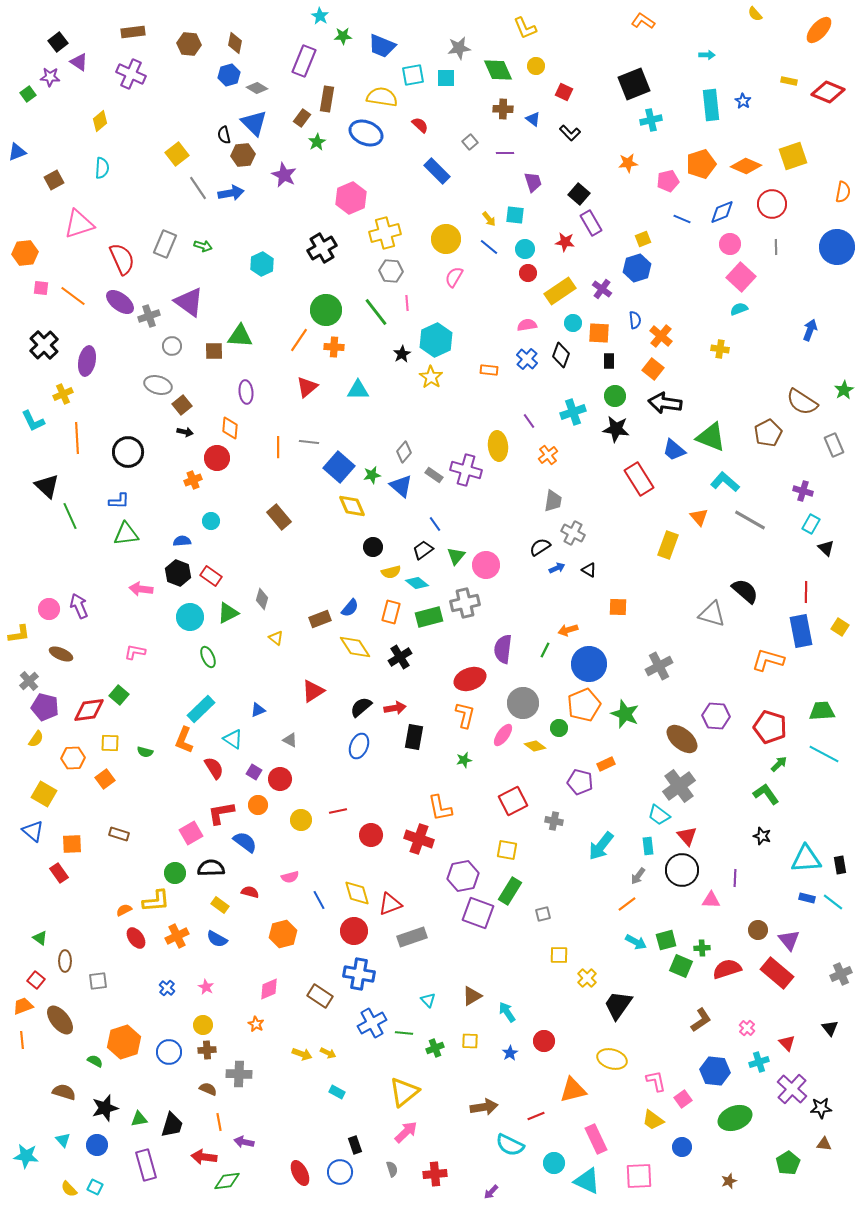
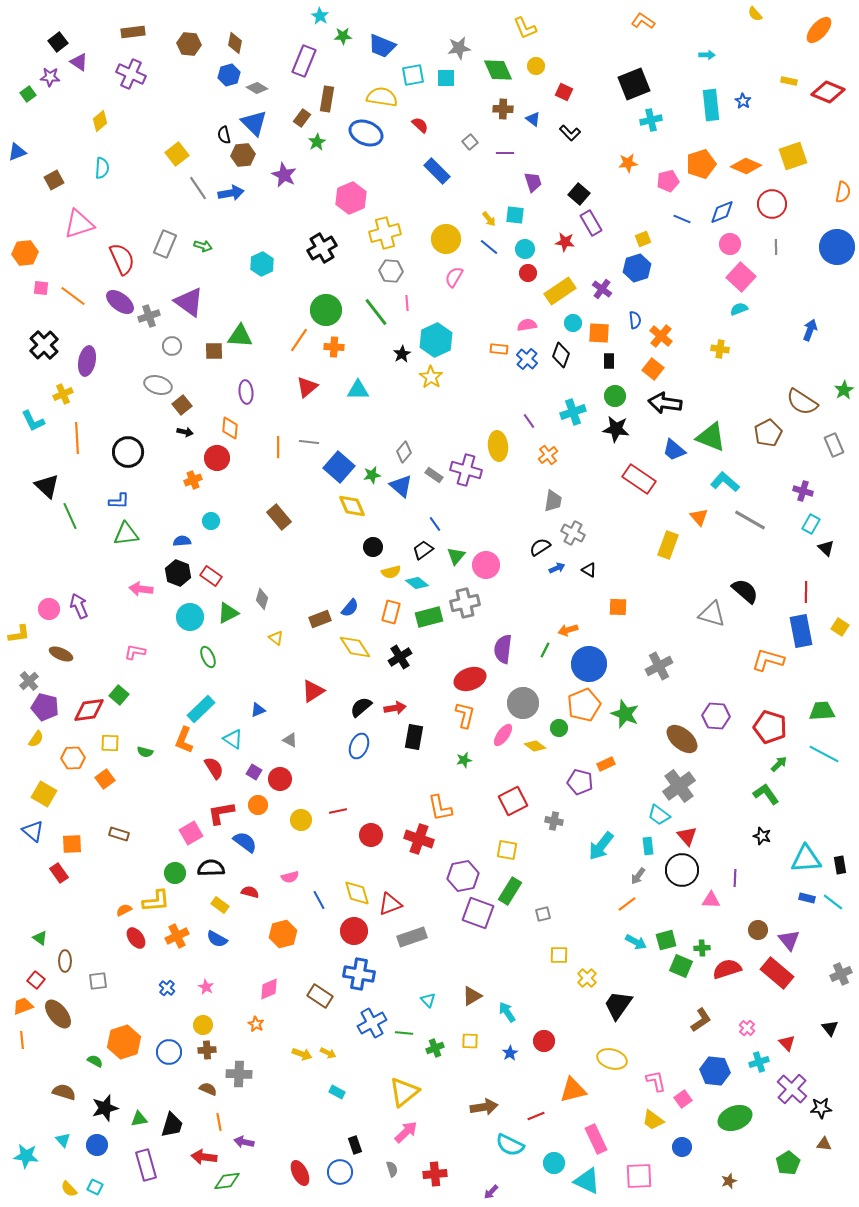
orange rectangle at (489, 370): moved 10 px right, 21 px up
red rectangle at (639, 479): rotated 24 degrees counterclockwise
brown ellipse at (60, 1020): moved 2 px left, 6 px up
